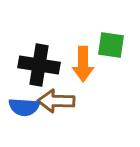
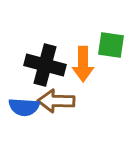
black cross: moved 6 px right; rotated 6 degrees clockwise
